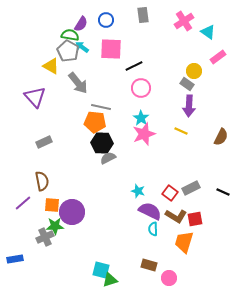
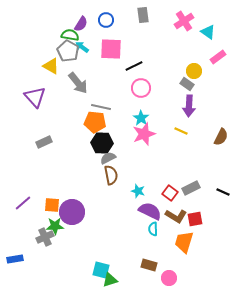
brown semicircle at (42, 181): moved 69 px right, 6 px up
